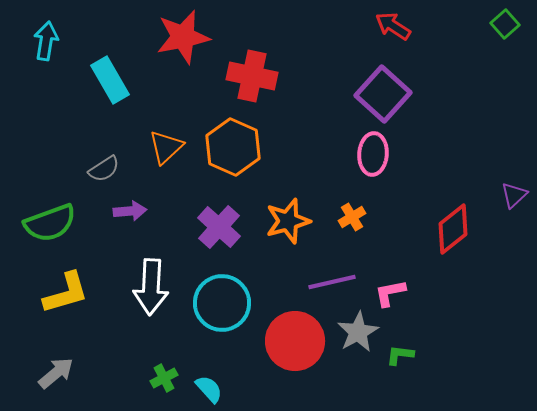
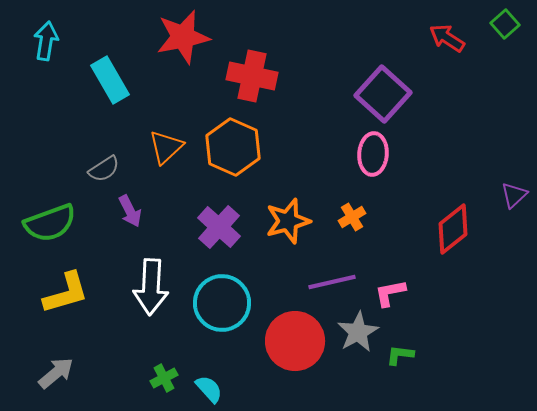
red arrow: moved 54 px right, 12 px down
purple arrow: rotated 68 degrees clockwise
